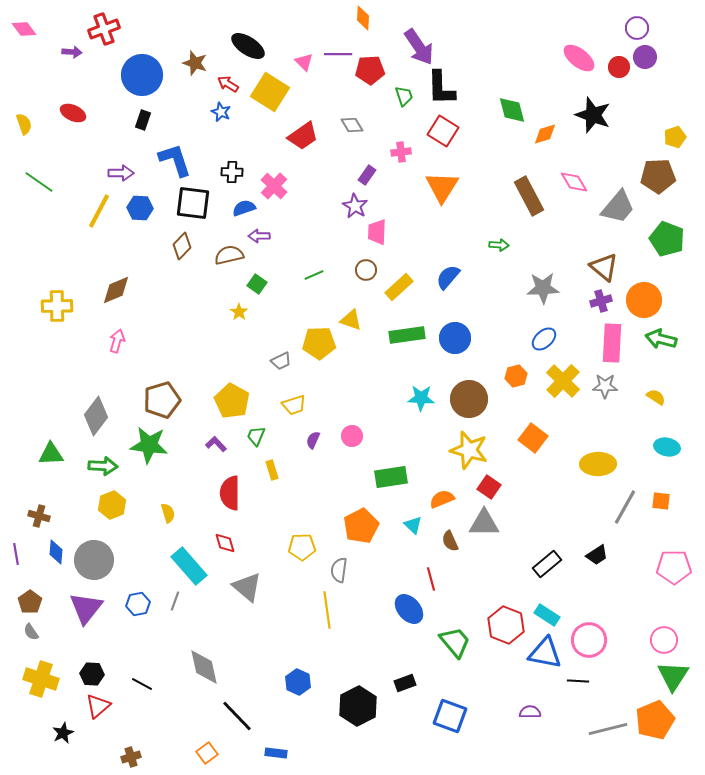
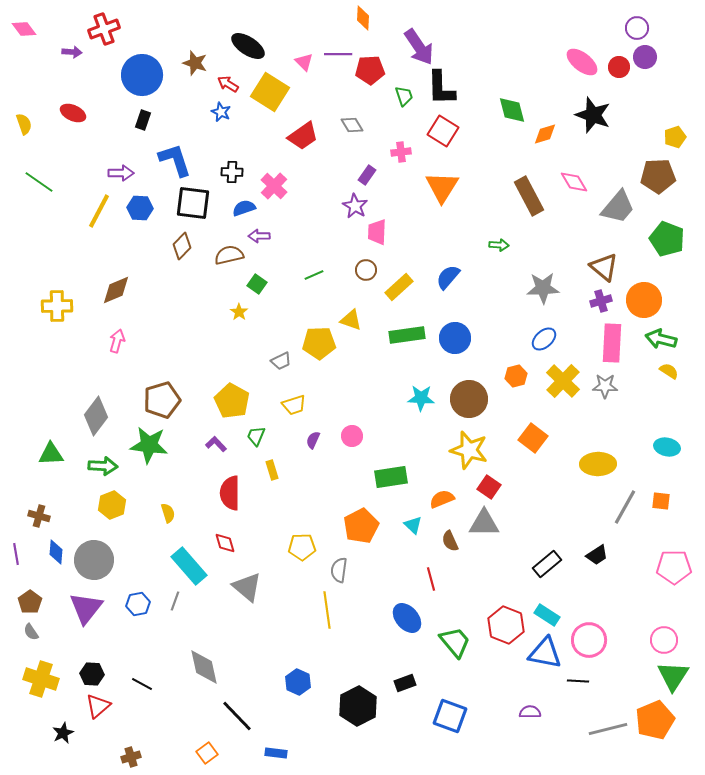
pink ellipse at (579, 58): moved 3 px right, 4 px down
yellow semicircle at (656, 397): moved 13 px right, 26 px up
blue ellipse at (409, 609): moved 2 px left, 9 px down
